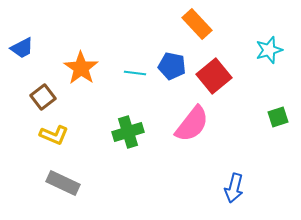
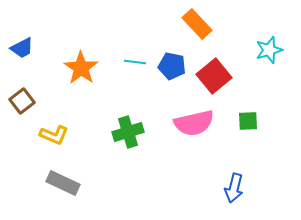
cyan line: moved 11 px up
brown square: moved 21 px left, 4 px down
green square: moved 30 px left, 4 px down; rotated 15 degrees clockwise
pink semicircle: moved 2 px right, 1 px up; rotated 39 degrees clockwise
